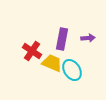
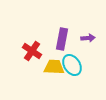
yellow trapezoid: moved 2 px right, 4 px down; rotated 20 degrees counterclockwise
cyan ellipse: moved 5 px up
